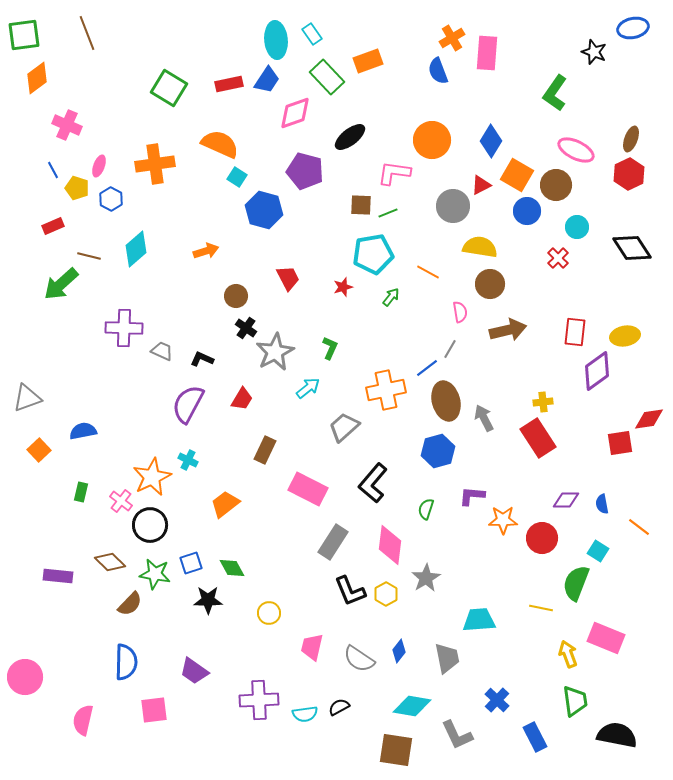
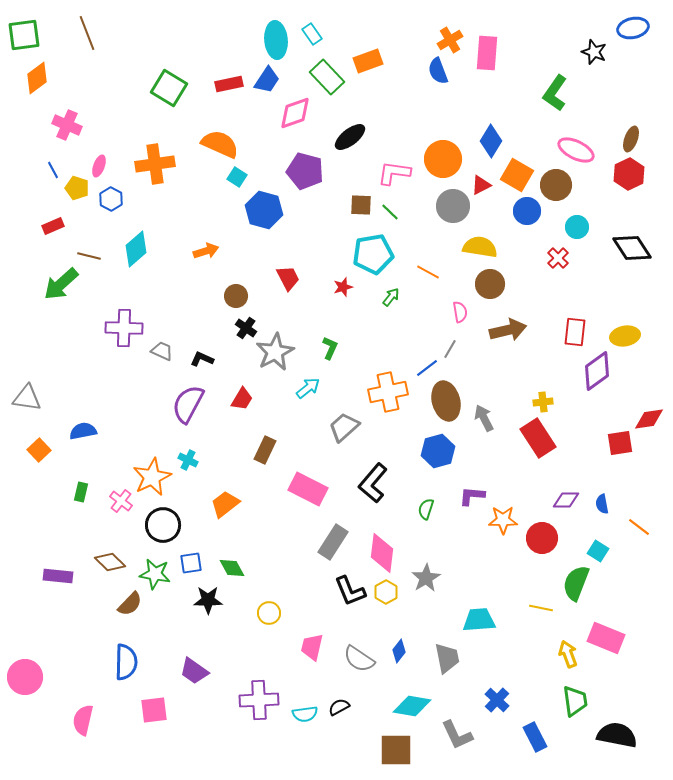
orange cross at (452, 38): moved 2 px left, 2 px down
orange circle at (432, 140): moved 11 px right, 19 px down
green line at (388, 213): moved 2 px right, 1 px up; rotated 66 degrees clockwise
orange cross at (386, 390): moved 2 px right, 2 px down
gray triangle at (27, 398): rotated 28 degrees clockwise
black circle at (150, 525): moved 13 px right
pink diamond at (390, 545): moved 8 px left, 8 px down
blue square at (191, 563): rotated 10 degrees clockwise
yellow hexagon at (386, 594): moved 2 px up
brown square at (396, 750): rotated 9 degrees counterclockwise
